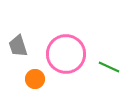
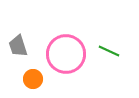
green line: moved 16 px up
orange circle: moved 2 px left
